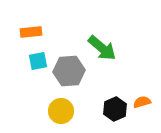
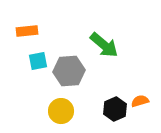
orange rectangle: moved 4 px left, 1 px up
green arrow: moved 2 px right, 3 px up
orange semicircle: moved 2 px left, 1 px up
